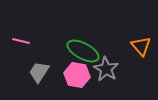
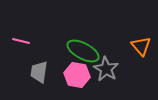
gray trapezoid: rotated 25 degrees counterclockwise
